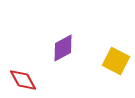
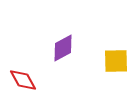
yellow square: rotated 28 degrees counterclockwise
